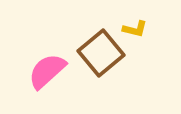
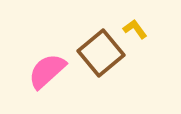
yellow L-shape: rotated 140 degrees counterclockwise
